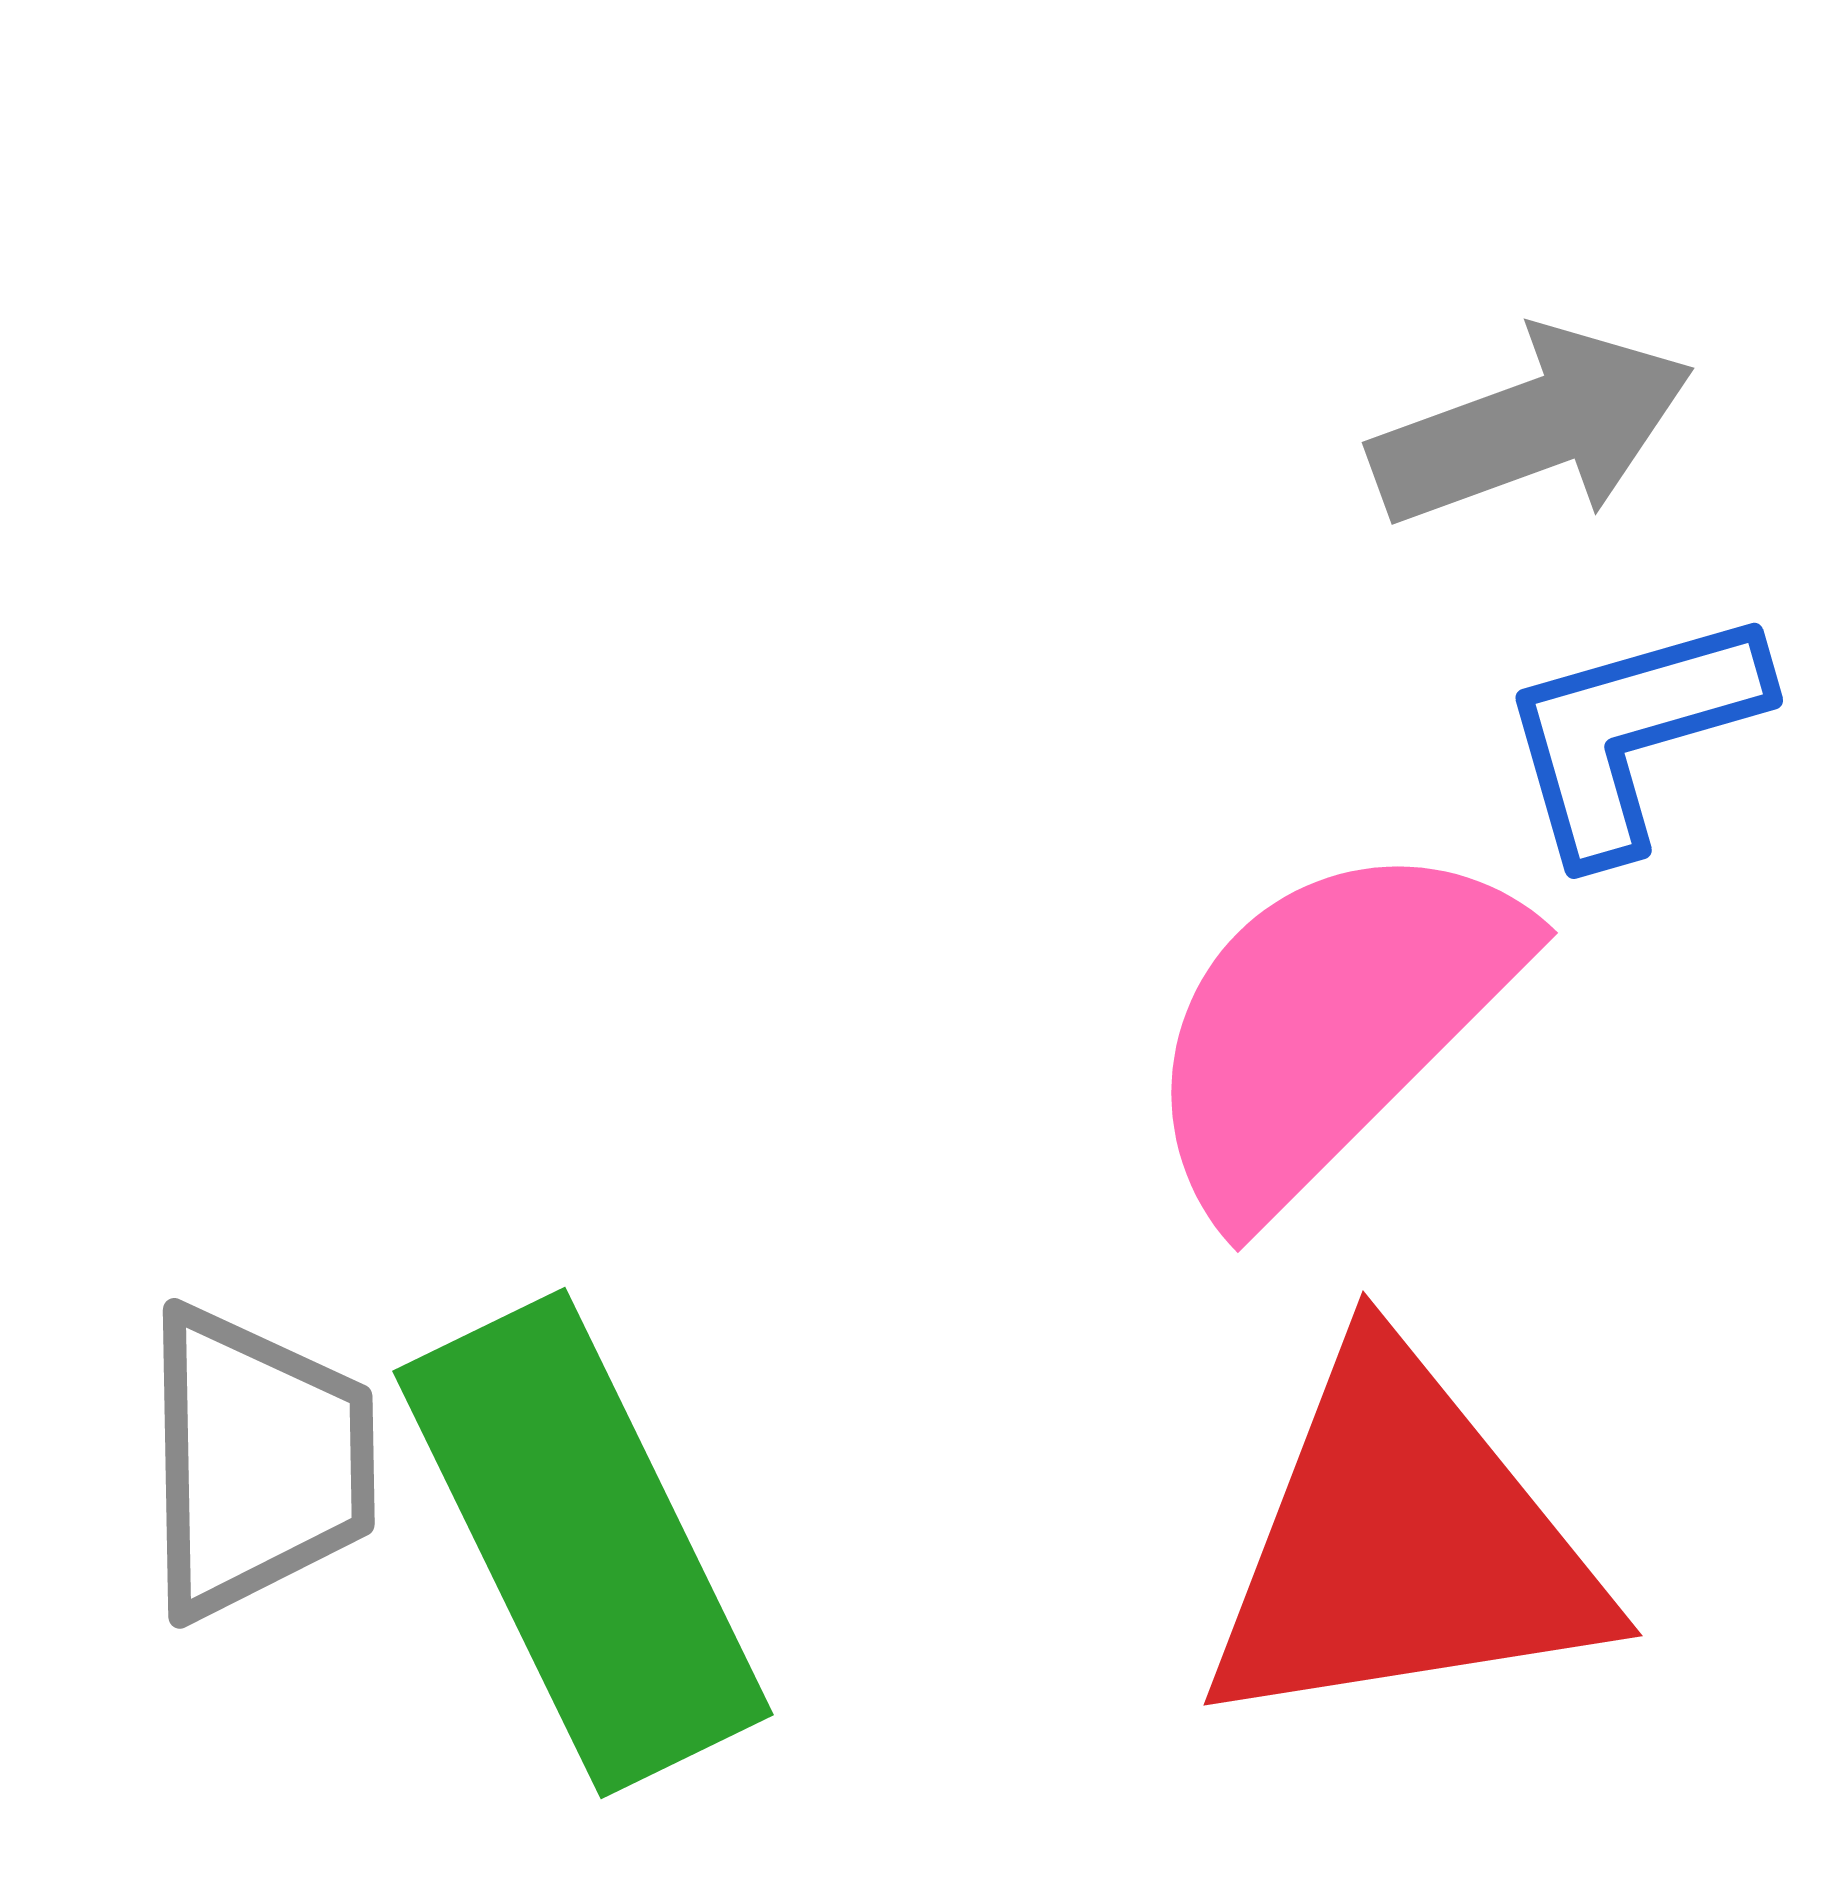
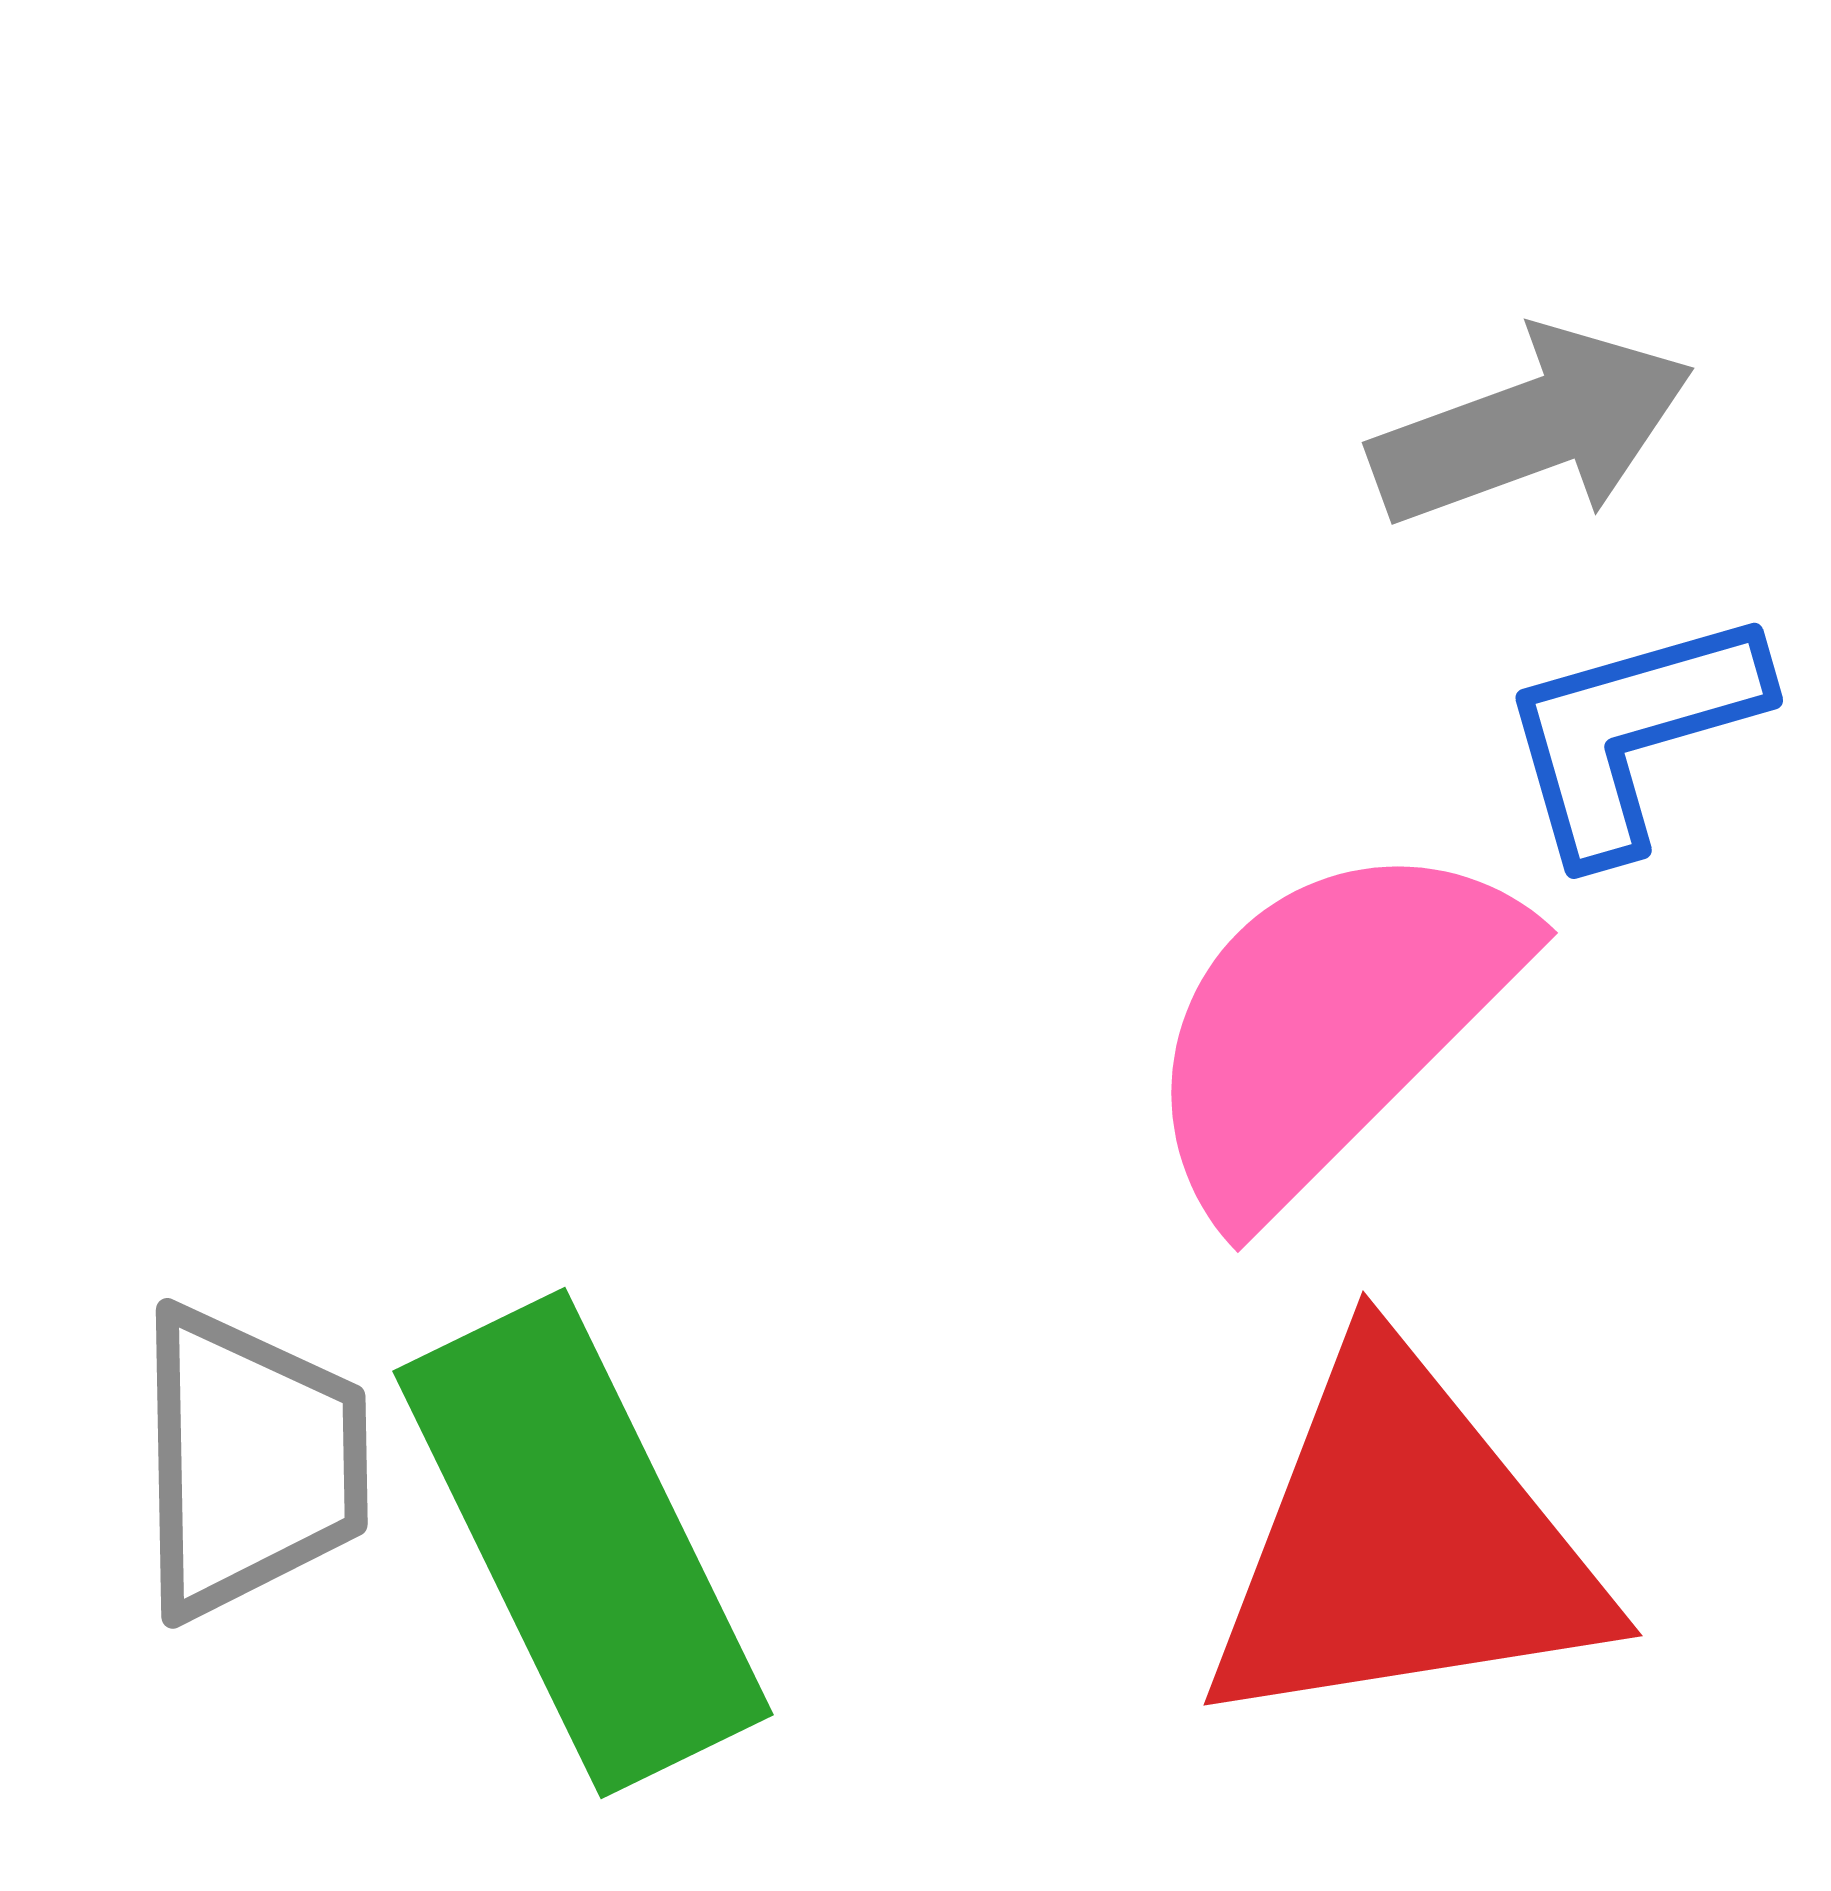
gray trapezoid: moved 7 px left
